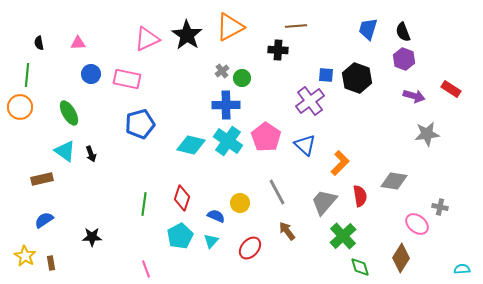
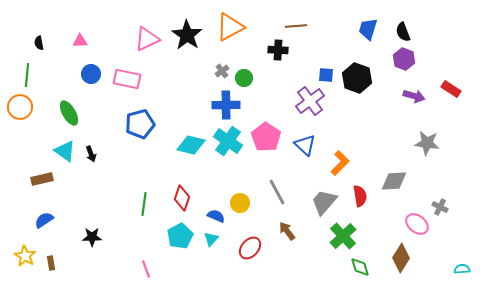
pink triangle at (78, 43): moved 2 px right, 2 px up
green circle at (242, 78): moved 2 px right
gray star at (427, 134): moved 9 px down; rotated 15 degrees clockwise
gray diamond at (394, 181): rotated 12 degrees counterclockwise
gray cross at (440, 207): rotated 14 degrees clockwise
cyan triangle at (211, 241): moved 2 px up
